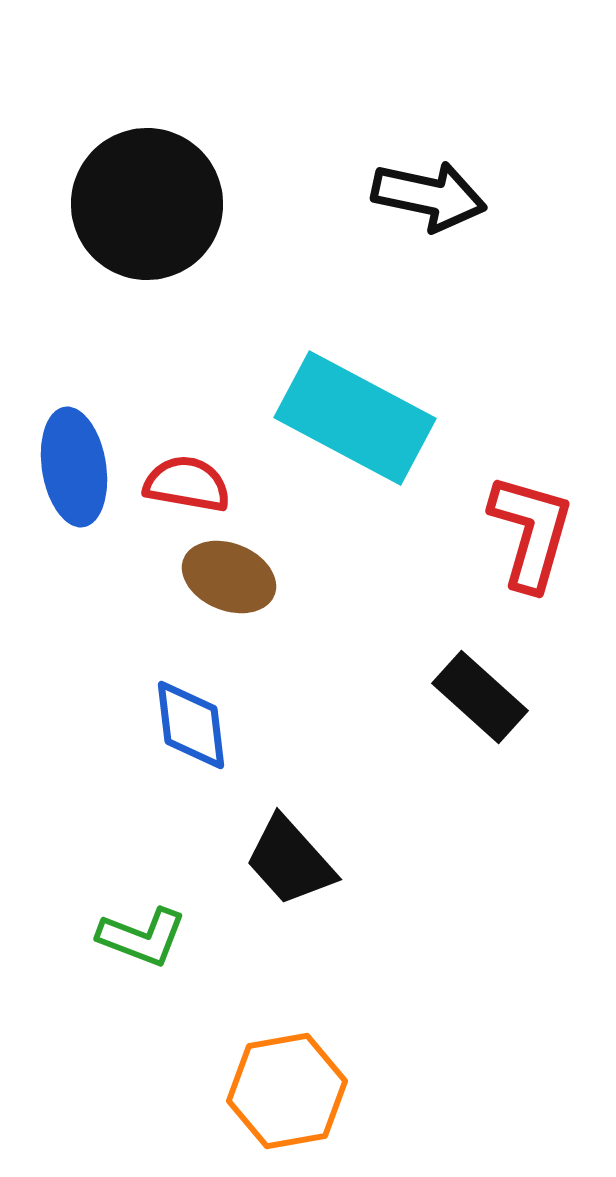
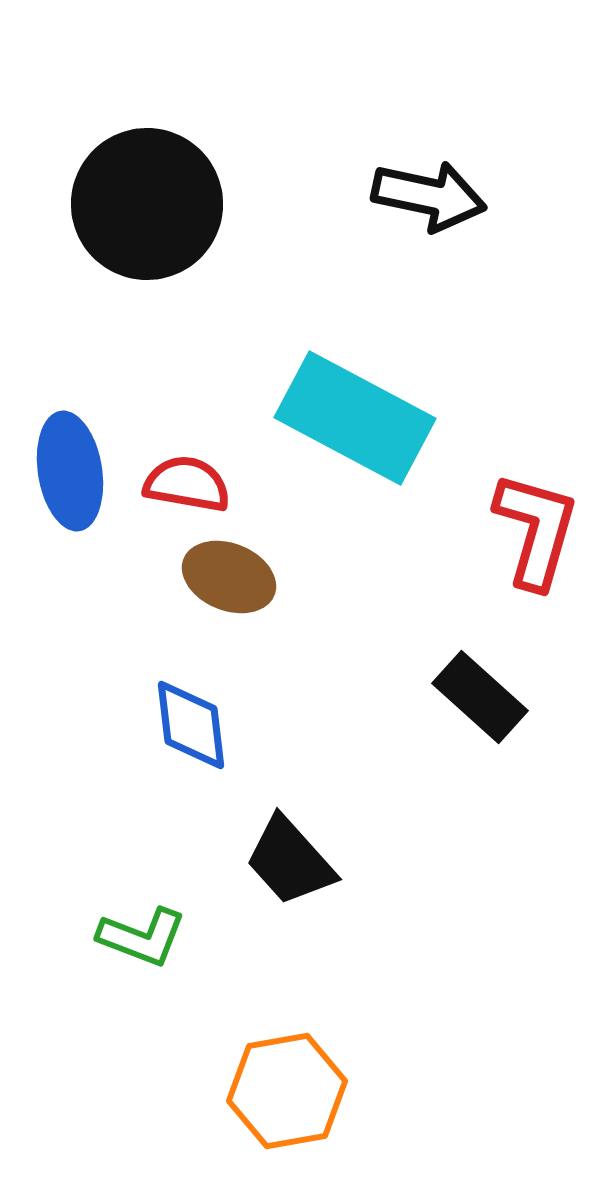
blue ellipse: moved 4 px left, 4 px down
red L-shape: moved 5 px right, 2 px up
